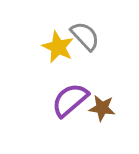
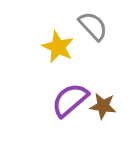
gray semicircle: moved 8 px right, 10 px up
brown star: moved 1 px right, 2 px up
